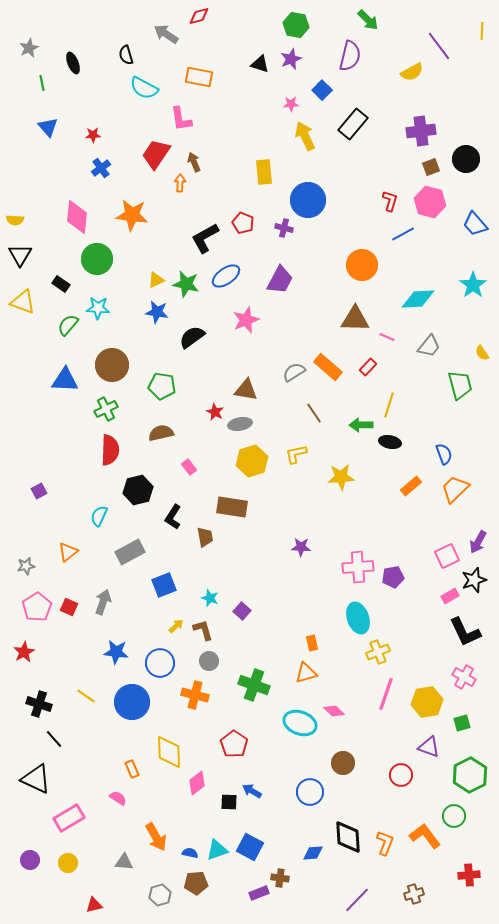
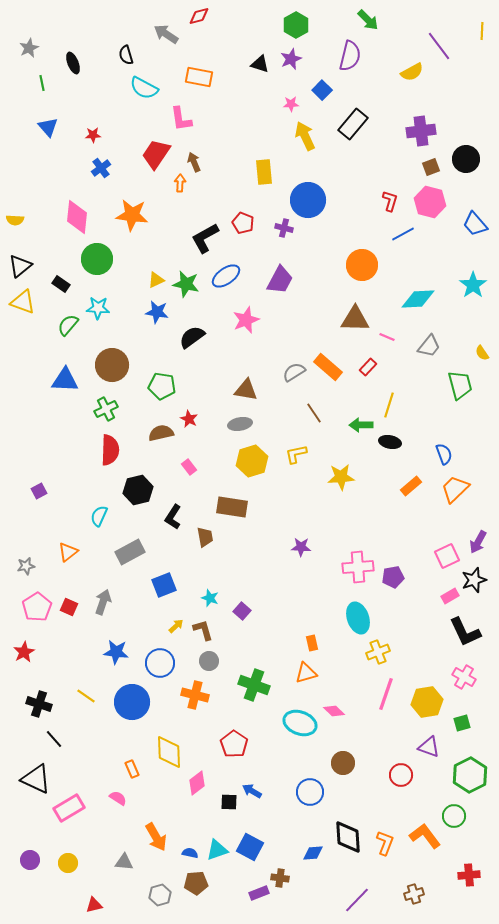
green hexagon at (296, 25): rotated 20 degrees clockwise
black triangle at (20, 255): moved 11 px down; rotated 20 degrees clockwise
red star at (215, 412): moved 26 px left, 7 px down
pink rectangle at (69, 818): moved 10 px up
